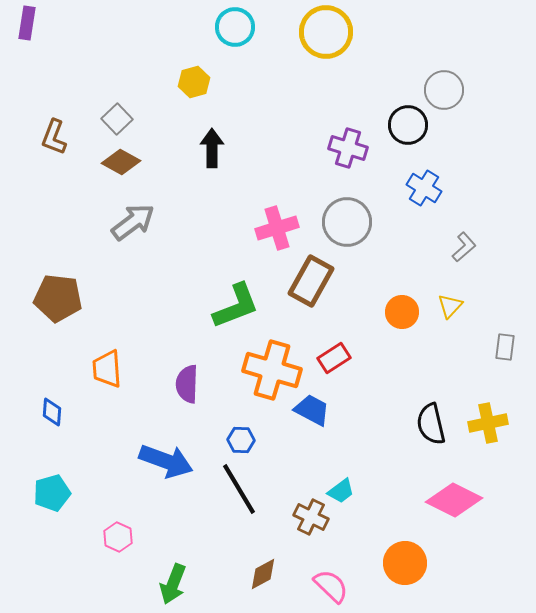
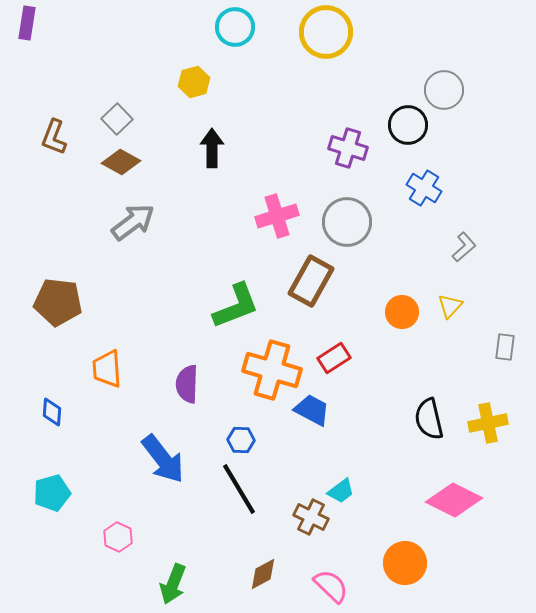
pink cross at (277, 228): moved 12 px up
brown pentagon at (58, 298): moved 4 px down
black semicircle at (431, 424): moved 2 px left, 5 px up
blue arrow at (166, 461): moved 3 px left, 2 px up; rotated 32 degrees clockwise
